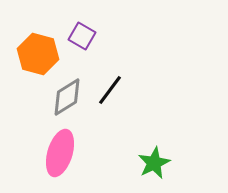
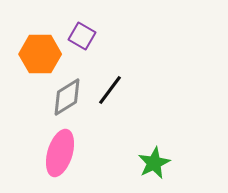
orange hexagon: moved 2 px right; rotated 15 degrees counterclockwise
